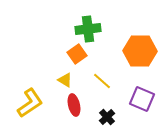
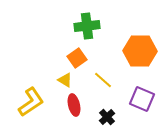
green cross: moved 1 px left, 3 px up
orange square: moved 4 px down
yellow line: moved 1 px right, 1 px up
yellow L-shape: moved 1 px right, 1 px up
